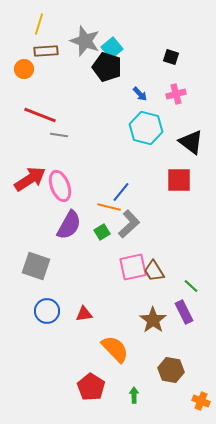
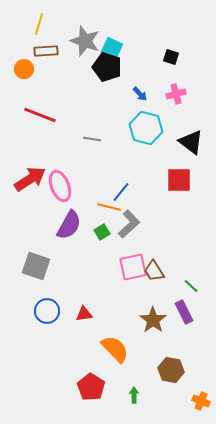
cyan square: rotated 25 degrees counterclockwise
gray line: moved 33 px right, 4 px down
